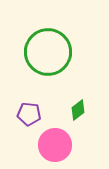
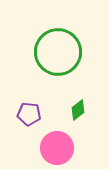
green circle: moved 10 px right
pink circle: moved 2 px right, 3 px down
